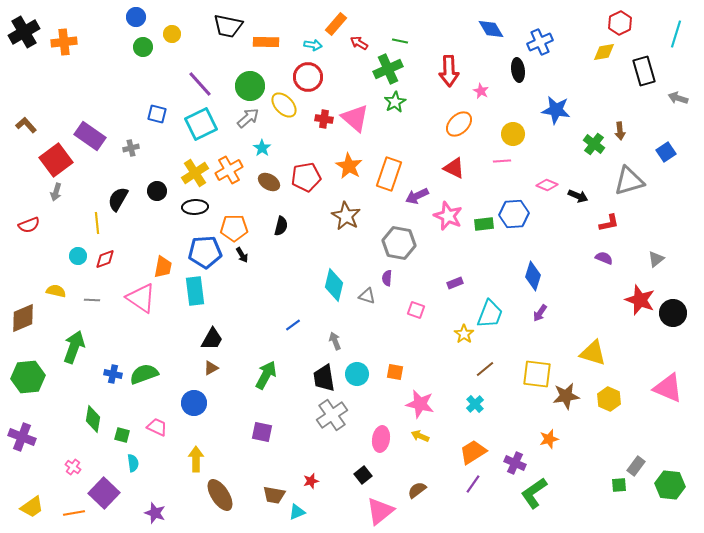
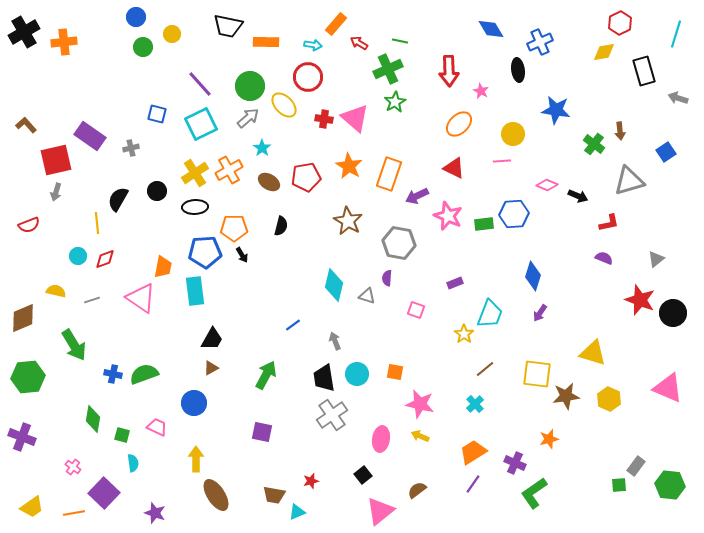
red square at (56, 160): rotated 24 degrees clockwise
brown star at (346, 216): moved 2 px right, 5 px down
gray line at (92, 300): rotated 21 degrees counterclockwise
green arrow at (74, 347): moved 2 px up; rotated 128 degrees clockwise
brown ellipse at (220, 495): moved 4 px left
